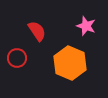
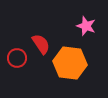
red semicircle: moved 4 px right, 13 px down
orange hexagon: rotated 16 degrees counterclockwise
